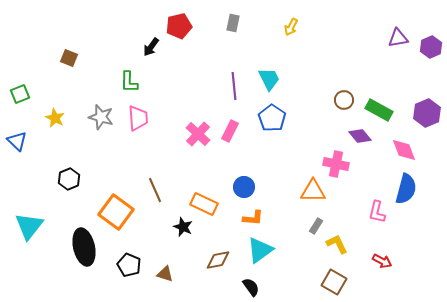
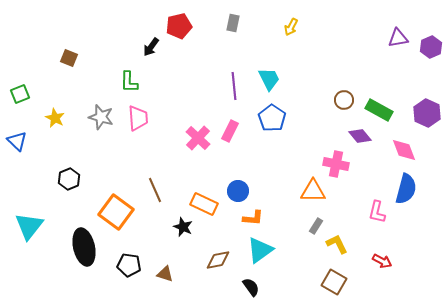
purple hexagon at (427, 113): rotated 12 degrees counterclockwise
pink cross at (198, 134): moved 4 px down
blue circle at (244, 187): moved 6 px left, 4 px down
black pentagon at (129, 265): rotated 15 degrees counterclockwise
